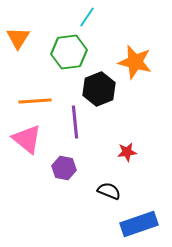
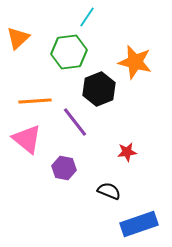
orange triangle: rotated 15 degrees clockwise
purple line: rotated 32 degrees counterclockwise
